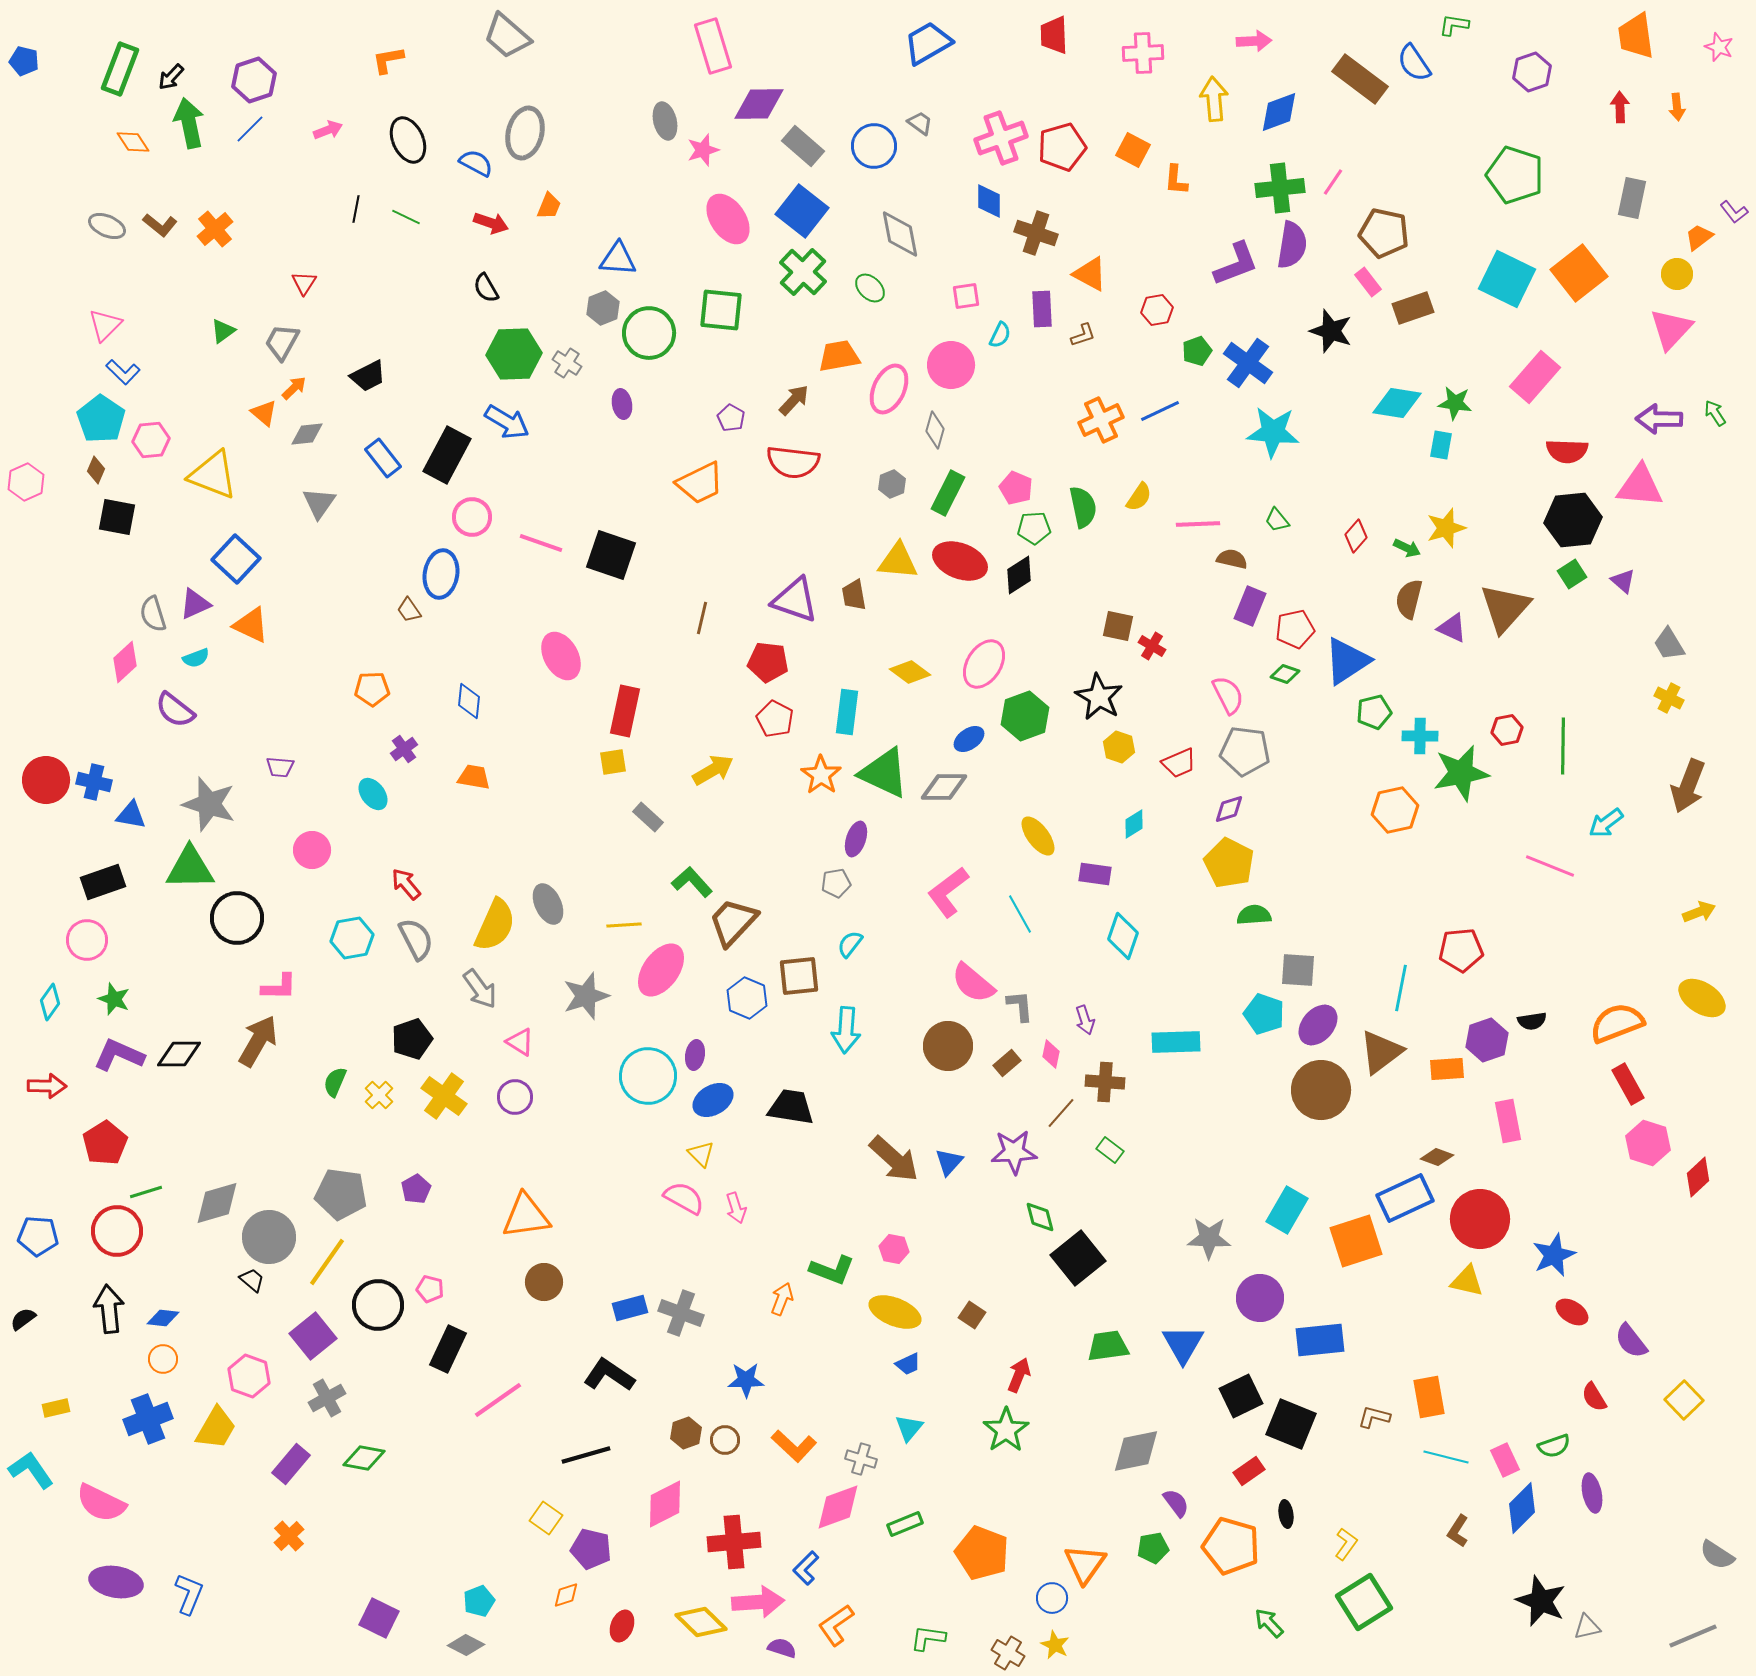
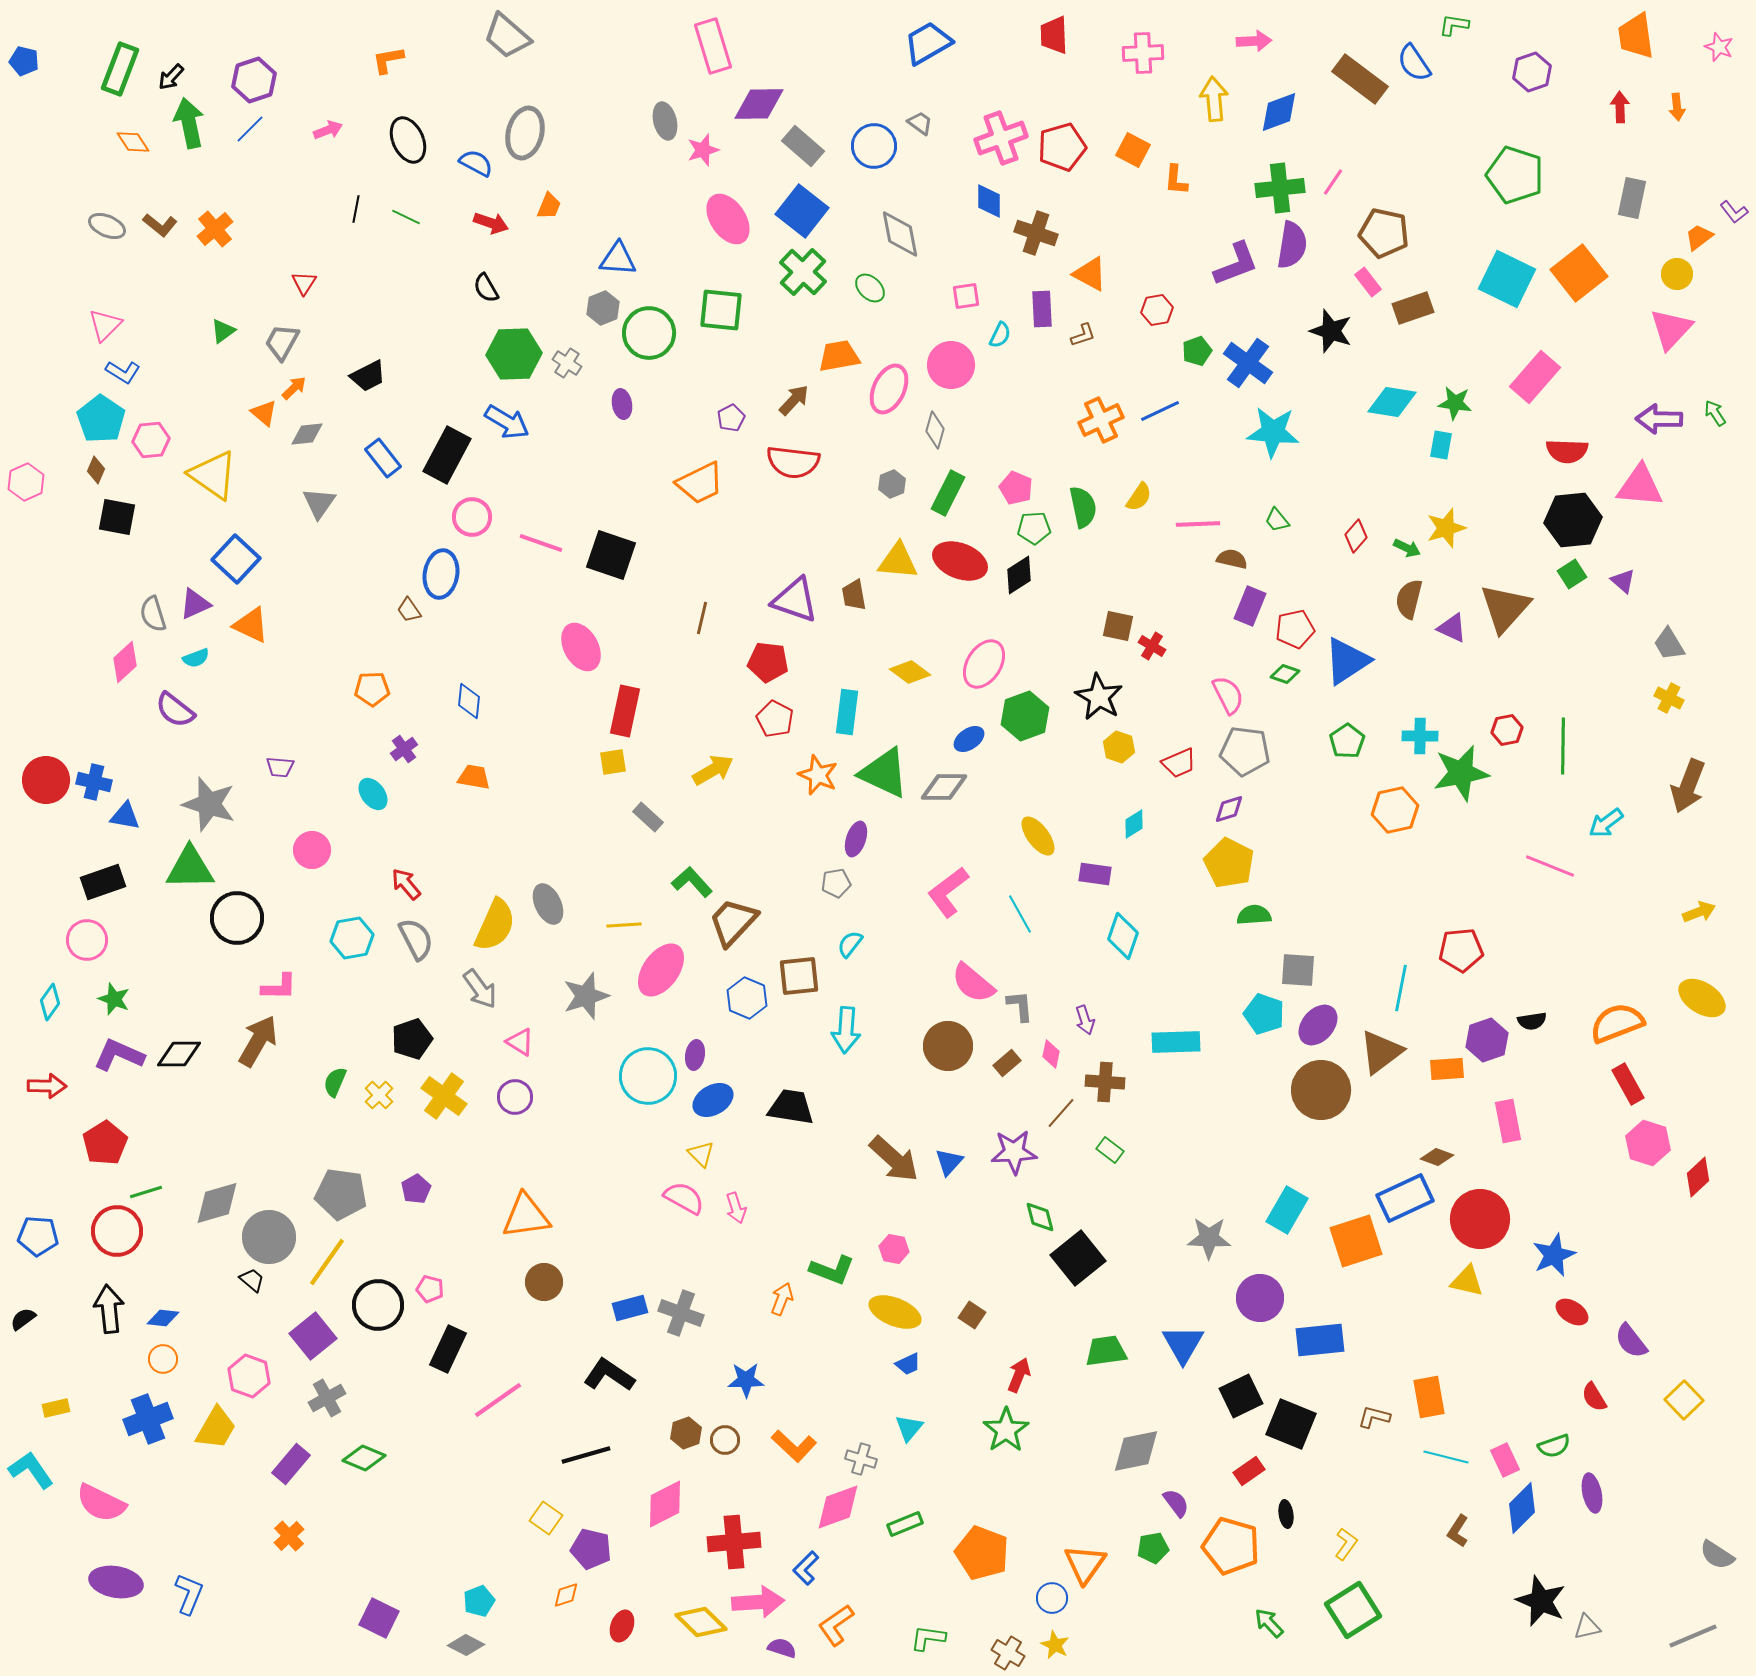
blue L-shape at (123, 372): rotated 12 degrees counterclockwise
cyan diamond at (1397, 403): moved 5 px left, 1 px up
purple pentagon at (731, 418): rotated 16 degrees clockwise
yellow triangle at (213, 475): rotated 14 degrees clockwise
pink ellipse at (561, 656): moved 20 px right, 9 px up
green pentagon at (1374, 712): moved 27 px left, 29 px down; rotated 20 degrees counterclockwise
orange star at (821, 775): moved 3 px left; rotated 12 degrees counterclockwise
blue triangle at (131, 815): moved 6 px left, 1 px down
green trapezoid at (1108, 1346): moved 2 px left, 5 px down
green diamond at (364, 1458): rotated 12 degrees clockwise
green square at (1364, 1602): moved 11 px left, 8 px down
